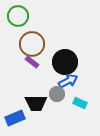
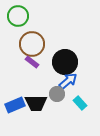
blue arrow: rotated 12 degrees counterclockwise
cyan rectangle: rotated 24 degrees clockwise
blue rectangle: moved 13 px up
